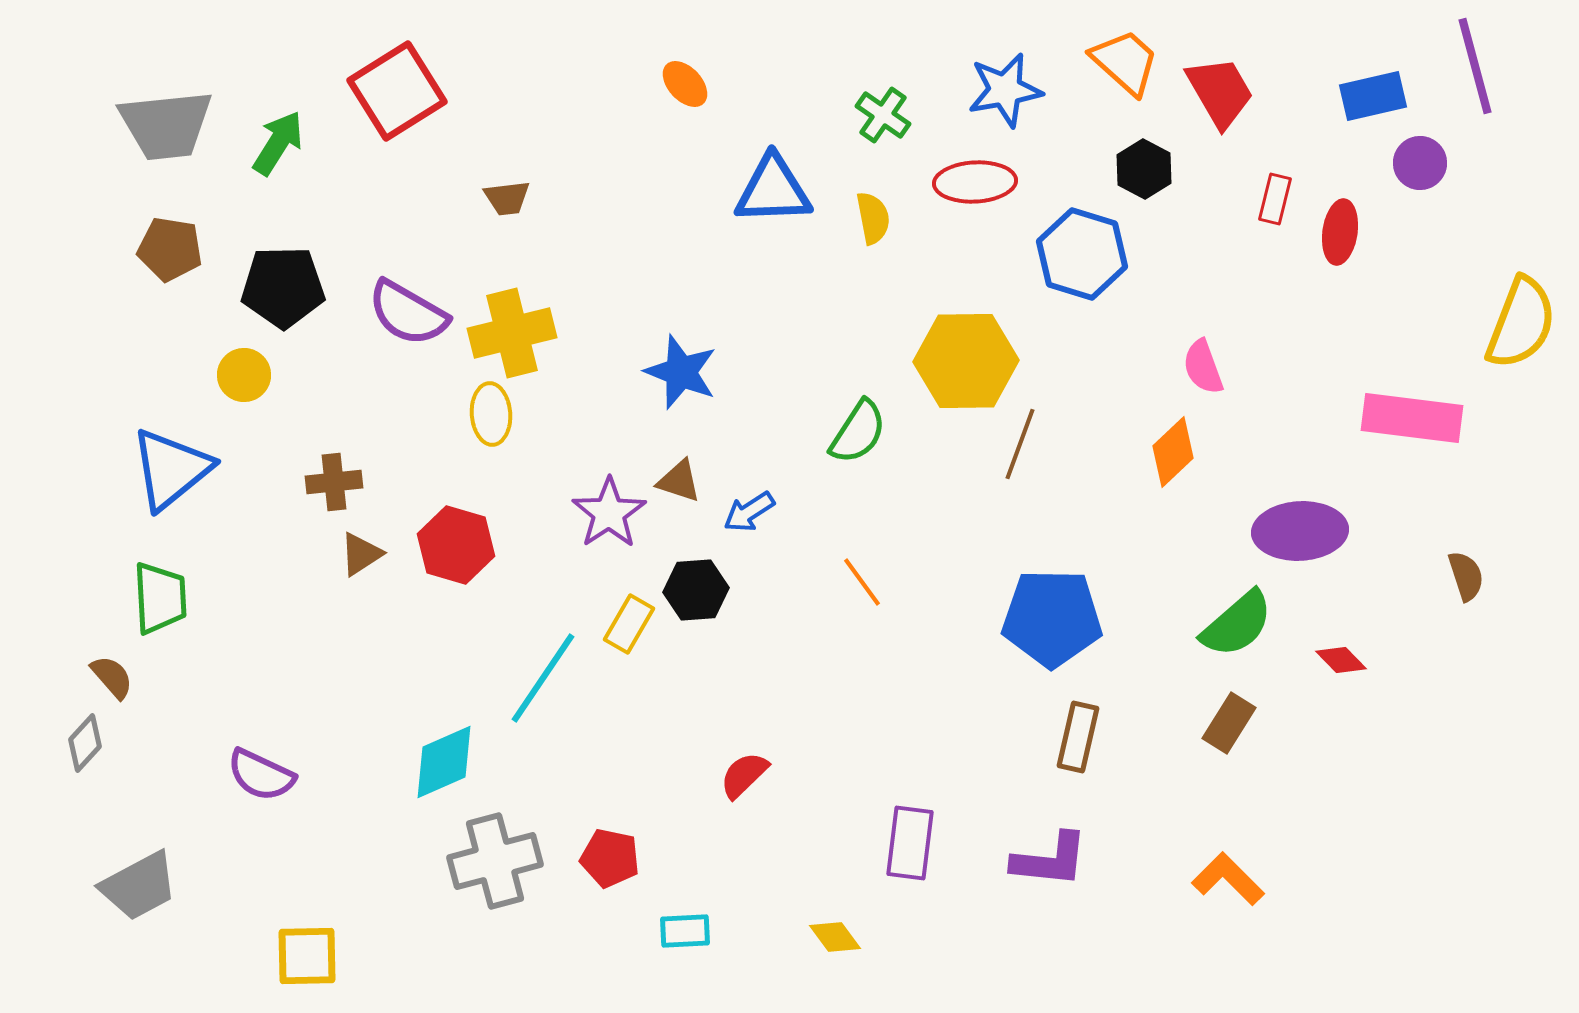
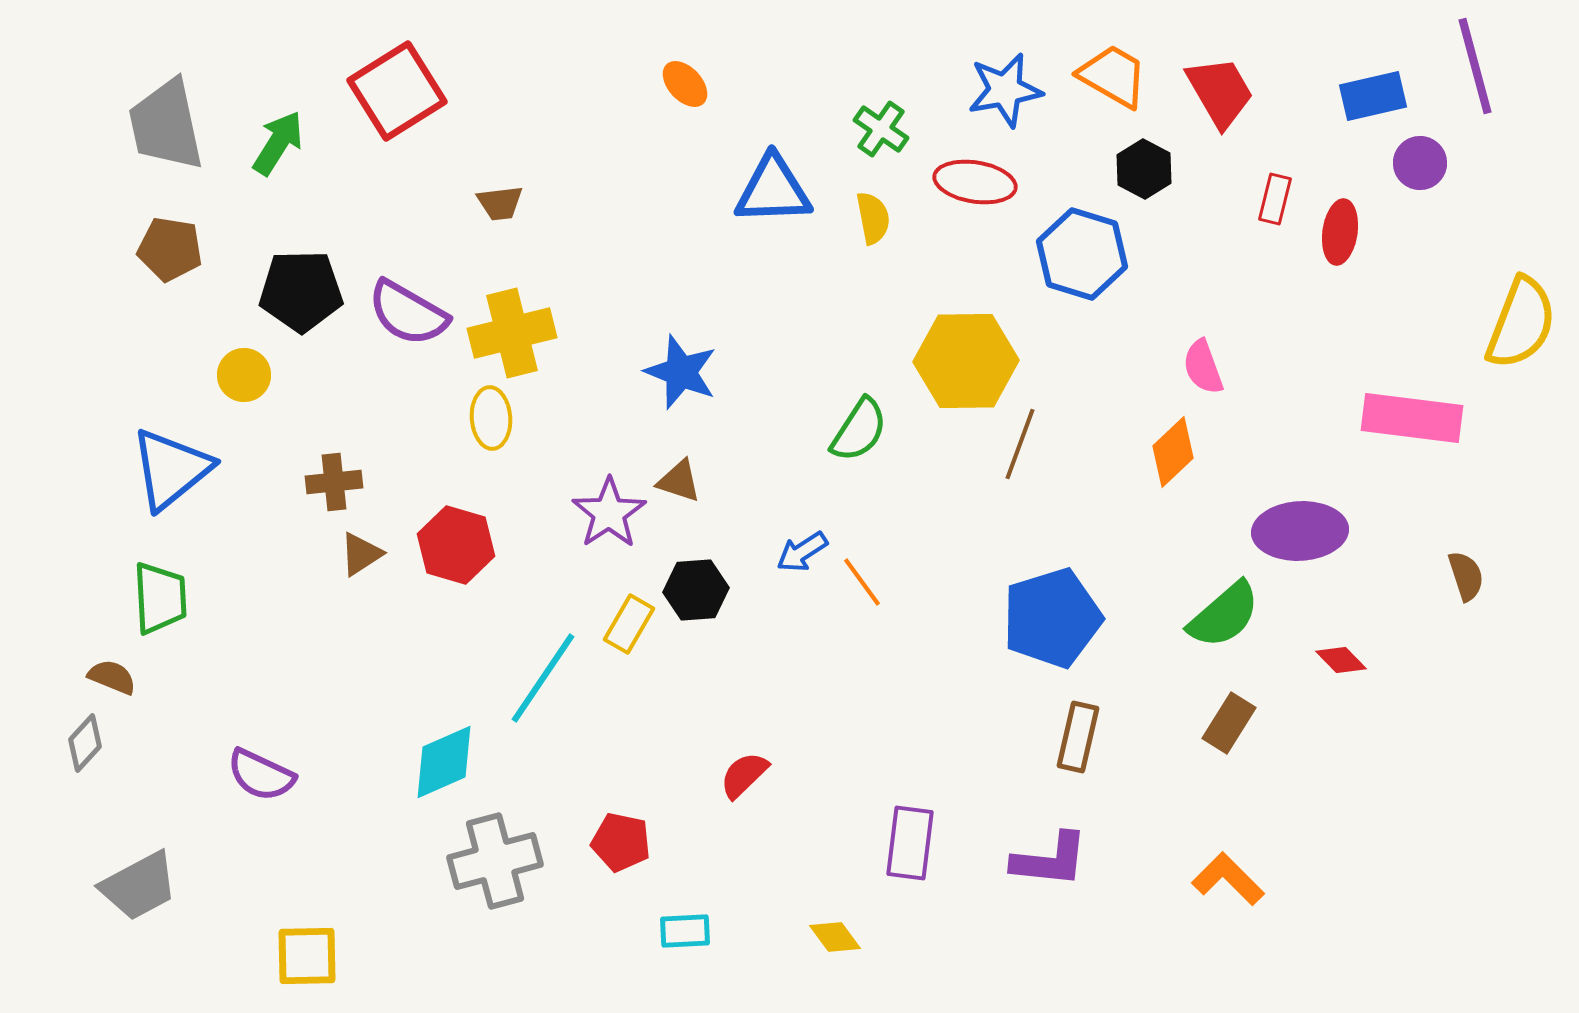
orange trapezoid at (1125, 62): moved 12 px left, 14 px down; rotated 12 degrees counterclockwise
green cross at (883, 115): moved 2 px left, 14 px down
gray trapezoid at (166, 125): rotated 84 degrees clockwise
red ellipse at (975, 182): rotated 12 degrees clockwise
brown trapezoid at (507, 198): moved 7 px left, 5 px down
black pentagon at (283, 287): moved 18 px right, 4 px down
yellow ellipse at (491, 414): moved 4 px down
green semicircle at (858, 432): moved 1 px right, 2 px up
blue arrow at (749, 512): moved 53 px right, 40 px down
blue pentagon at (1052, 618): rotated 18 degrees counterclockwise
green semicircle at (1237, 624): moved 13 px left, 9 px up
brown semicircle at (112, 677): rotated 27 degrees counterclockwise
red pentagon at (610, 858): moved 11 px right, 16 px up
